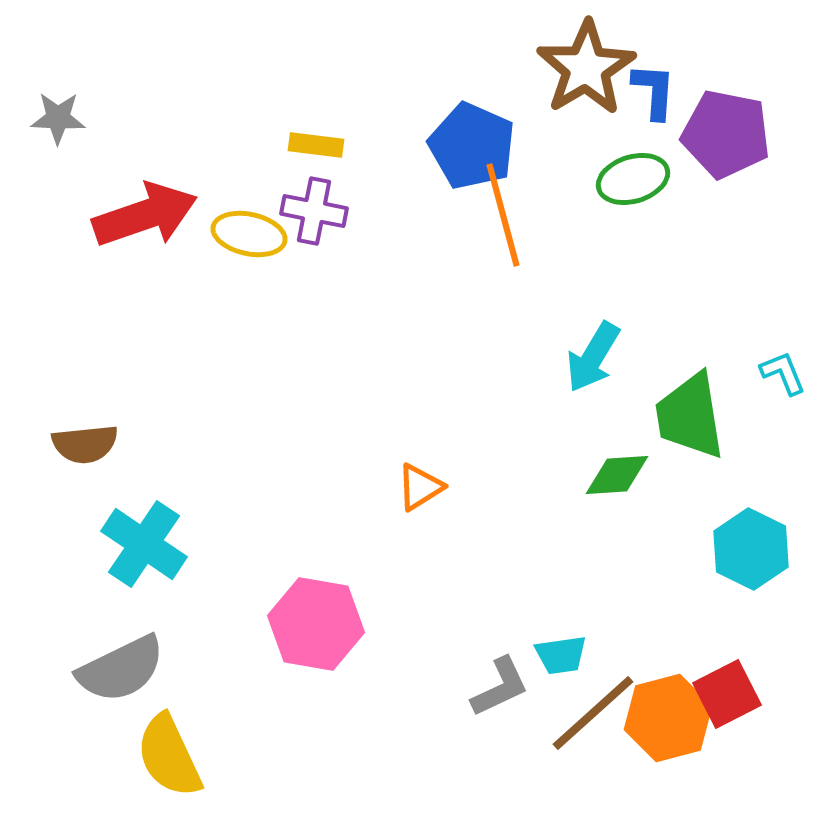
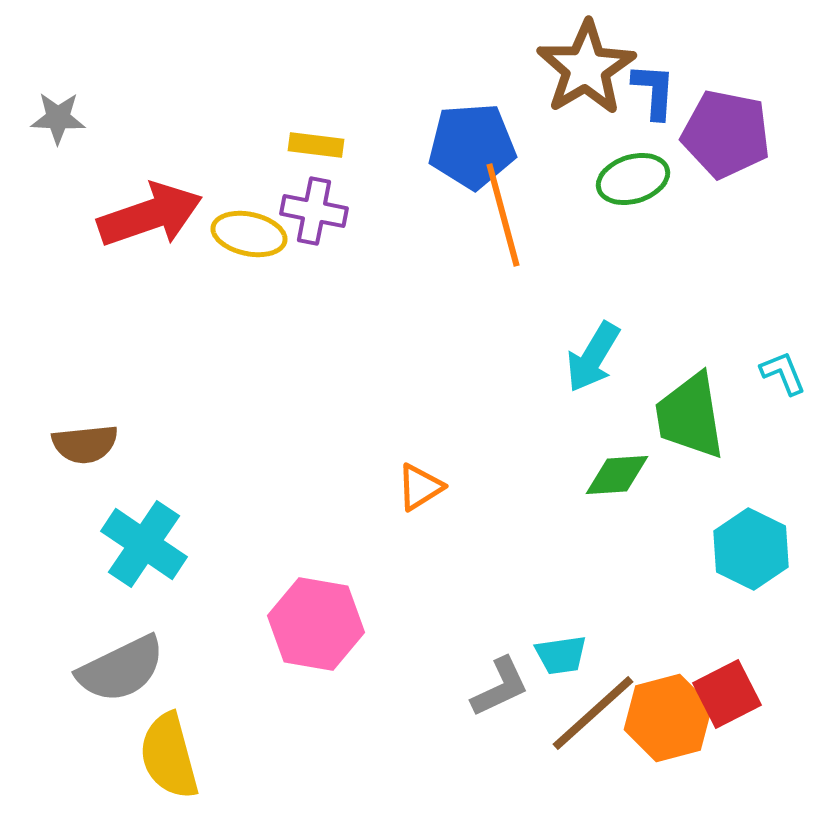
blue pentagon: rotated 28 degrees counterclockwise
red arrow: moved 5 px right
yellow semicircle: rotated 10 degrees clockwise
